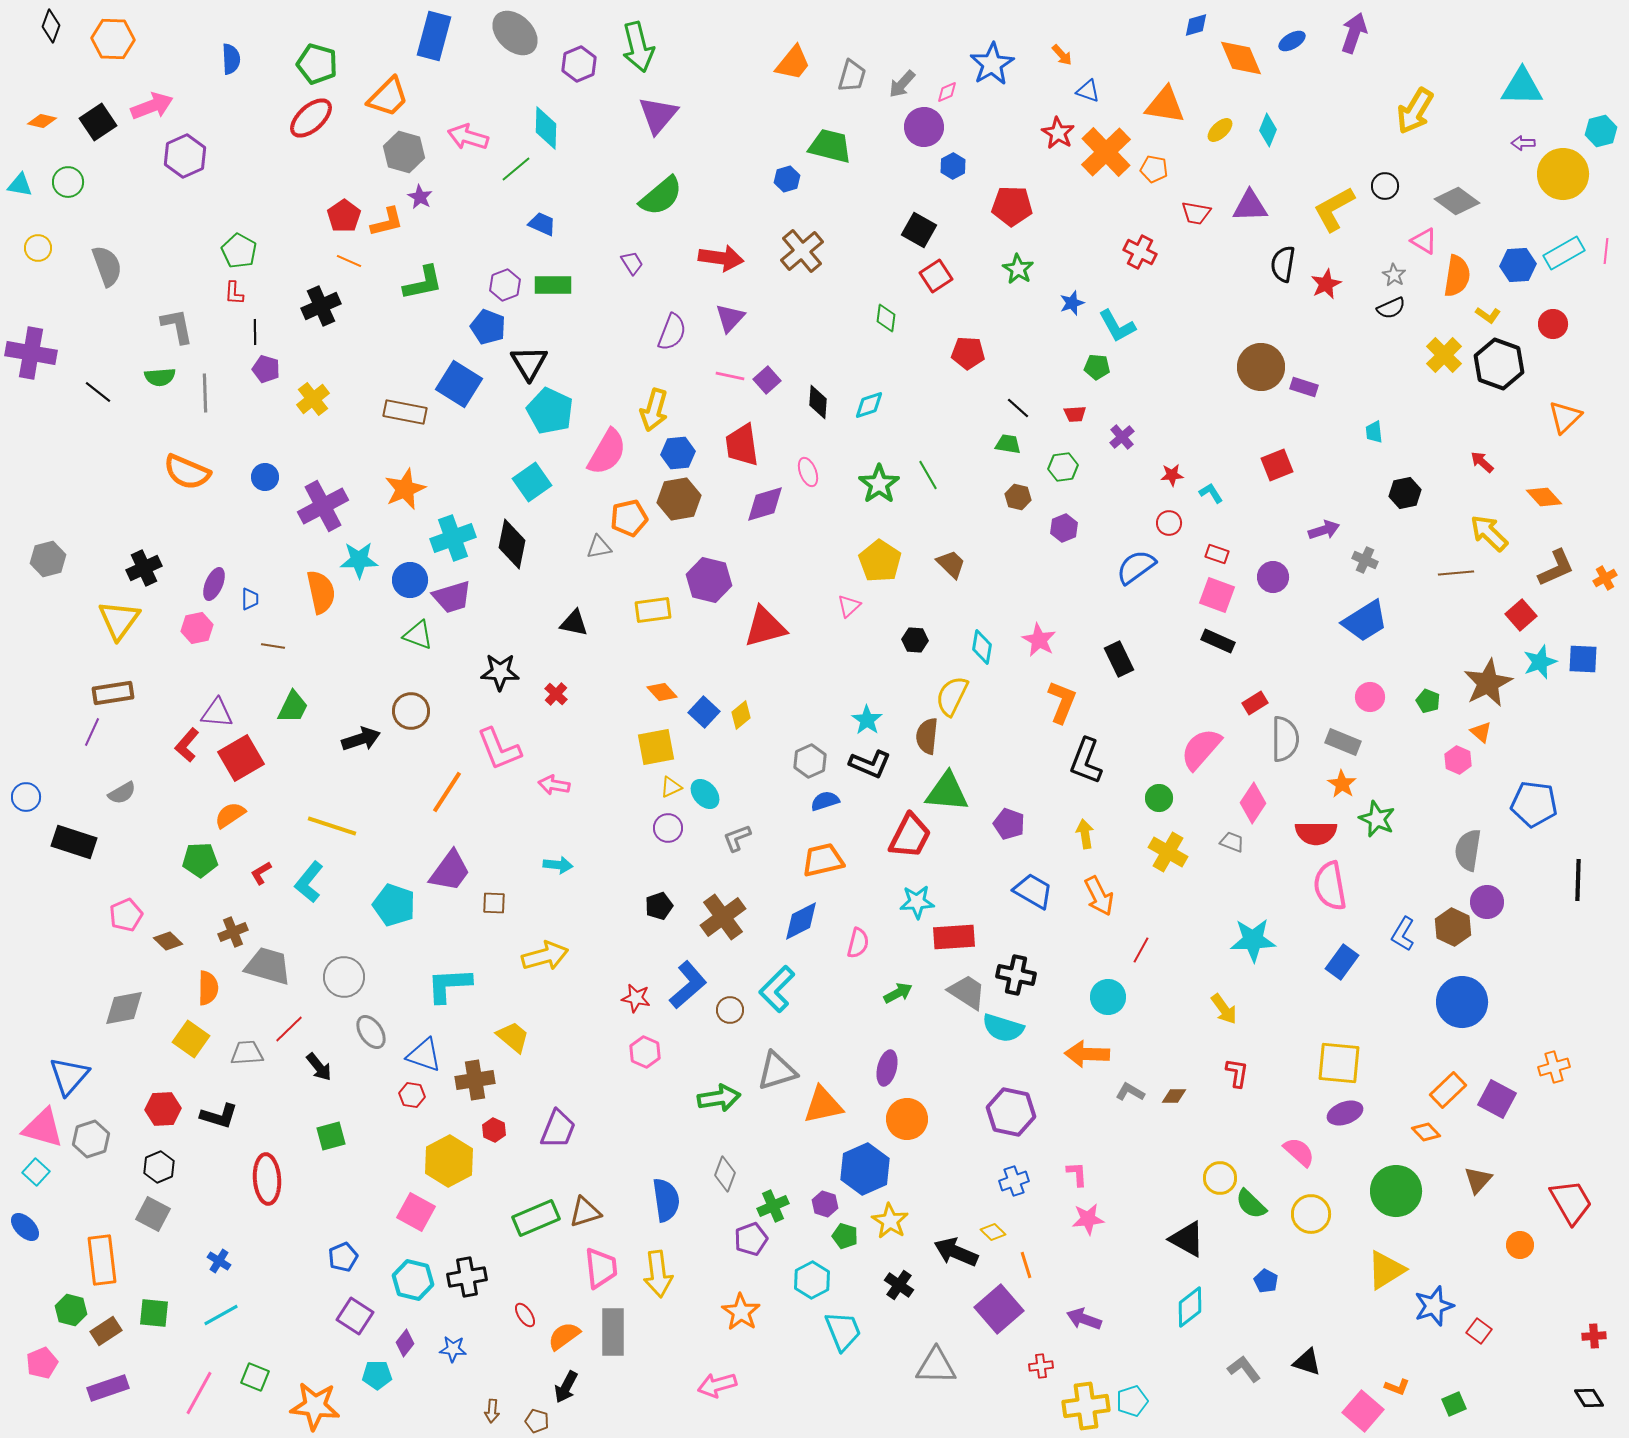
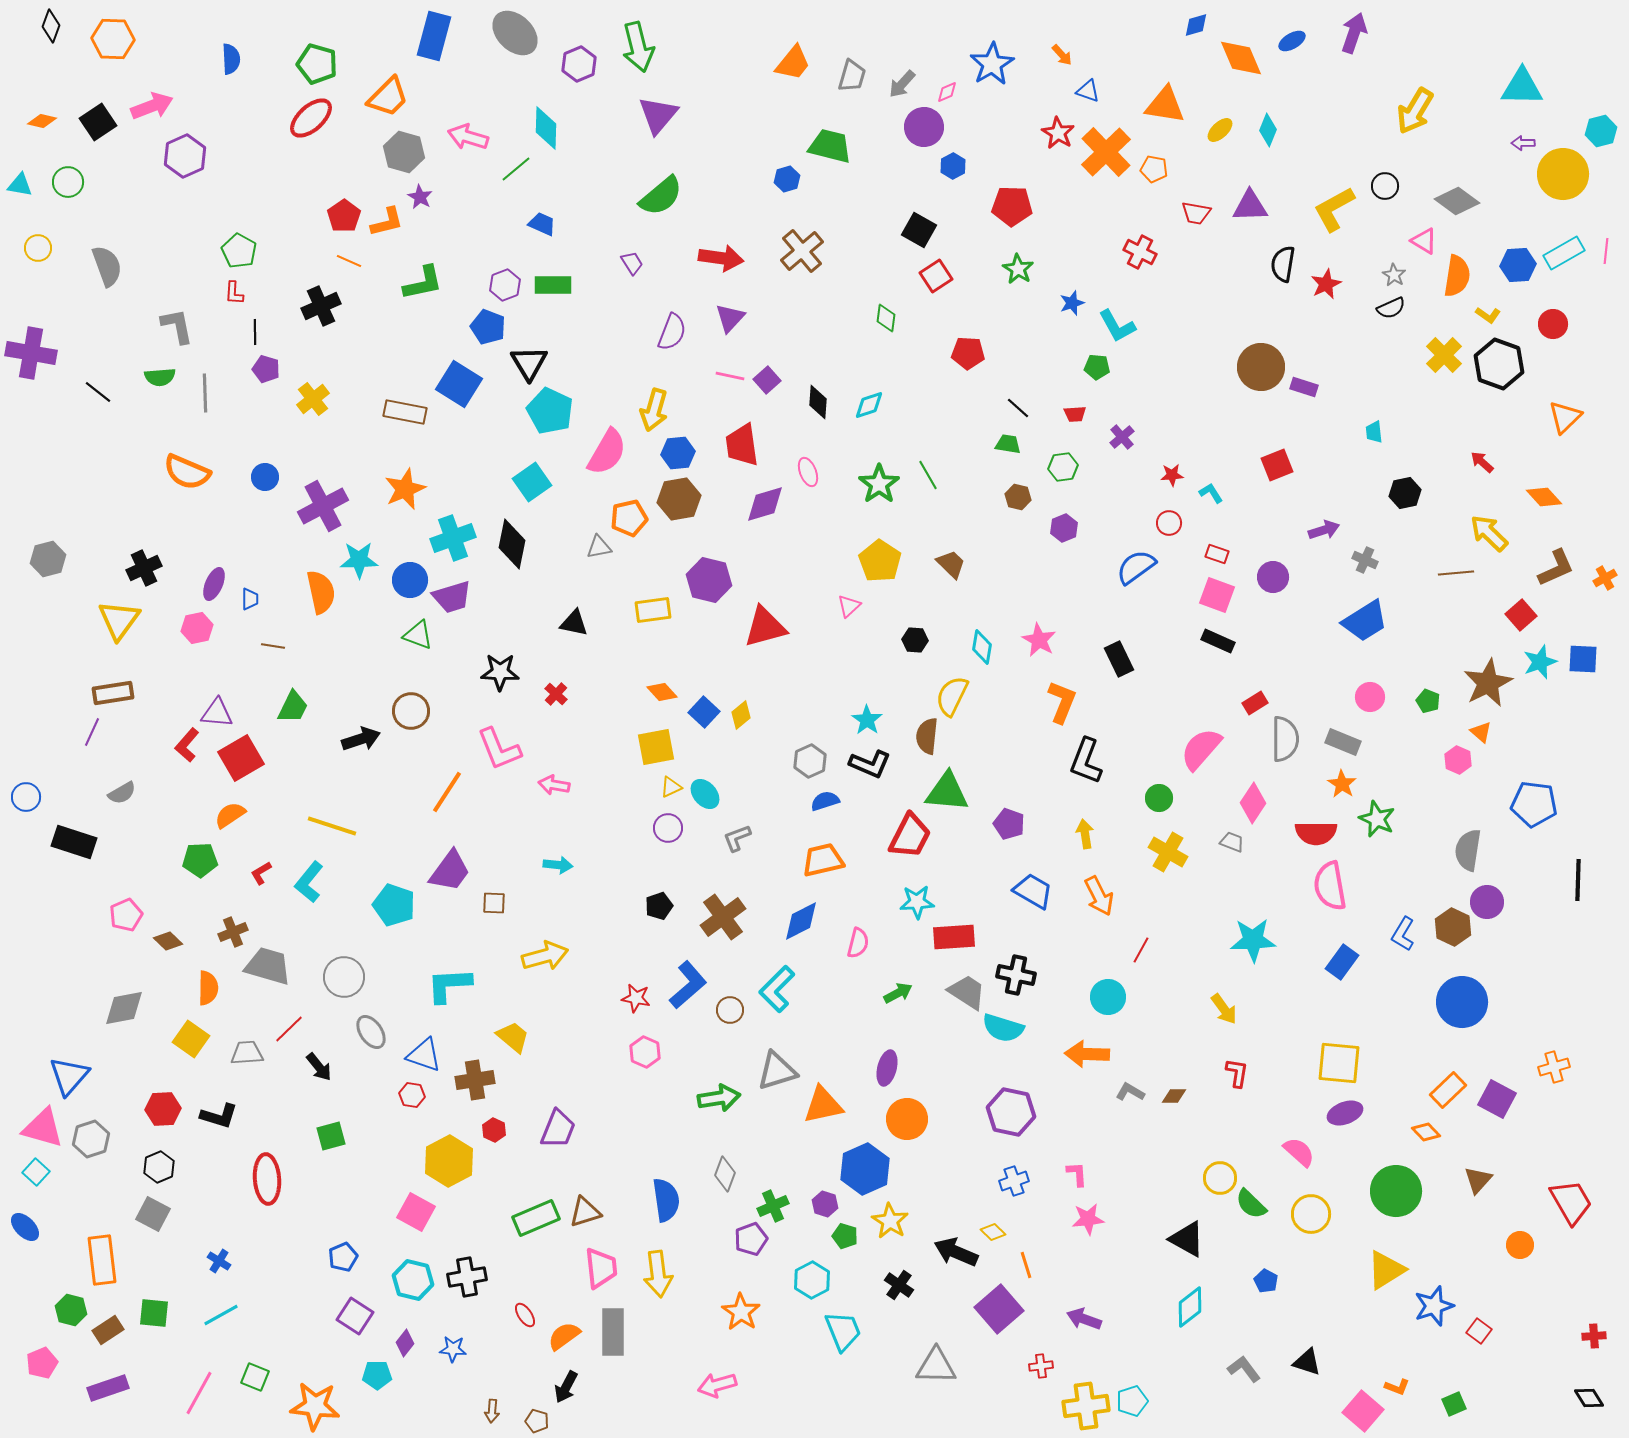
brown rectangle at (106, 1331): moved 2 px right, 1 px up
